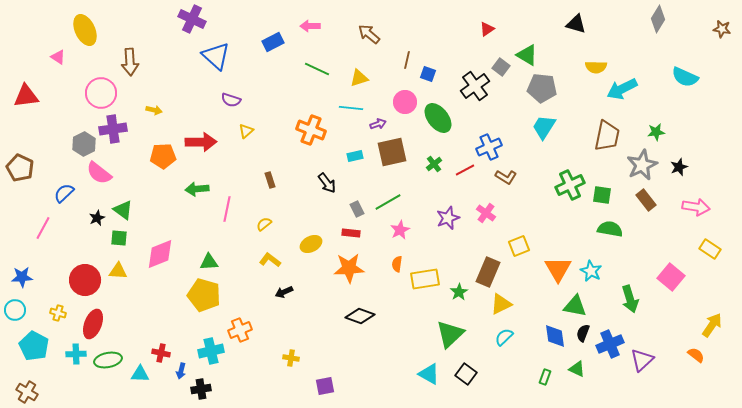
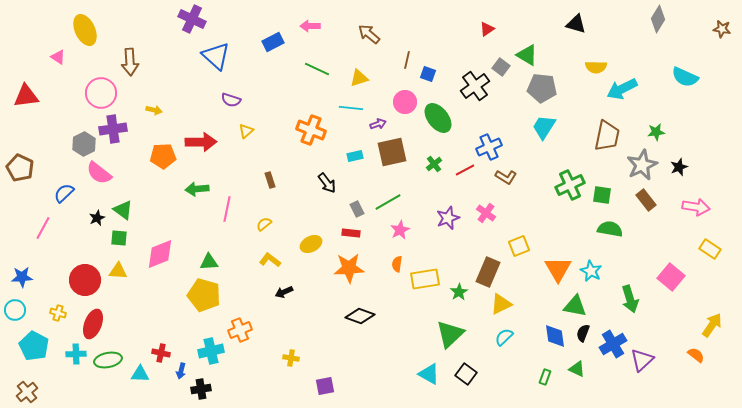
blue cross at (610, 344): moved 3 px right; rotated 8 degrees counterclockwise
brown cross at (27, 392): rotated 20 degrees clockwise
